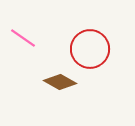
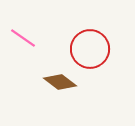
brown diamond: rotated 8 degrees clockwise
